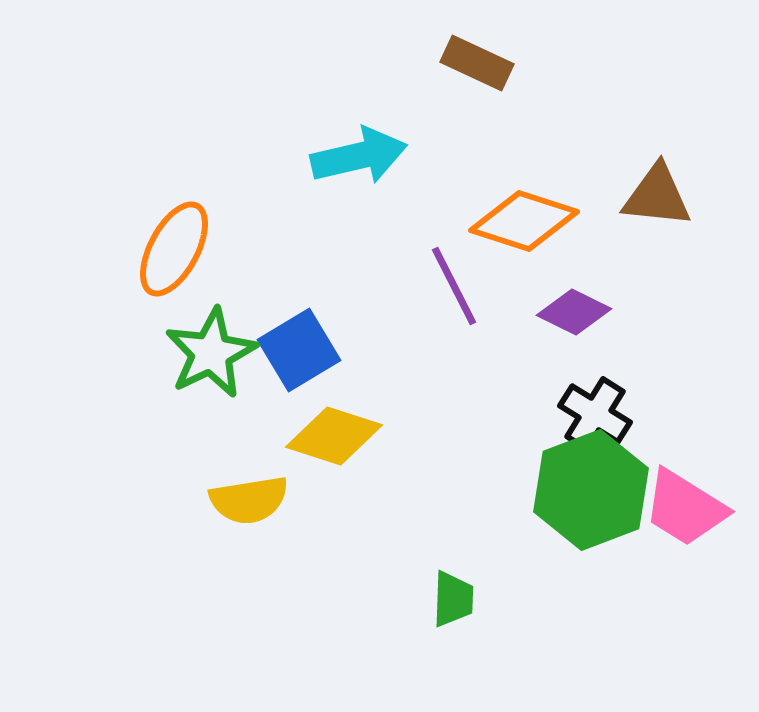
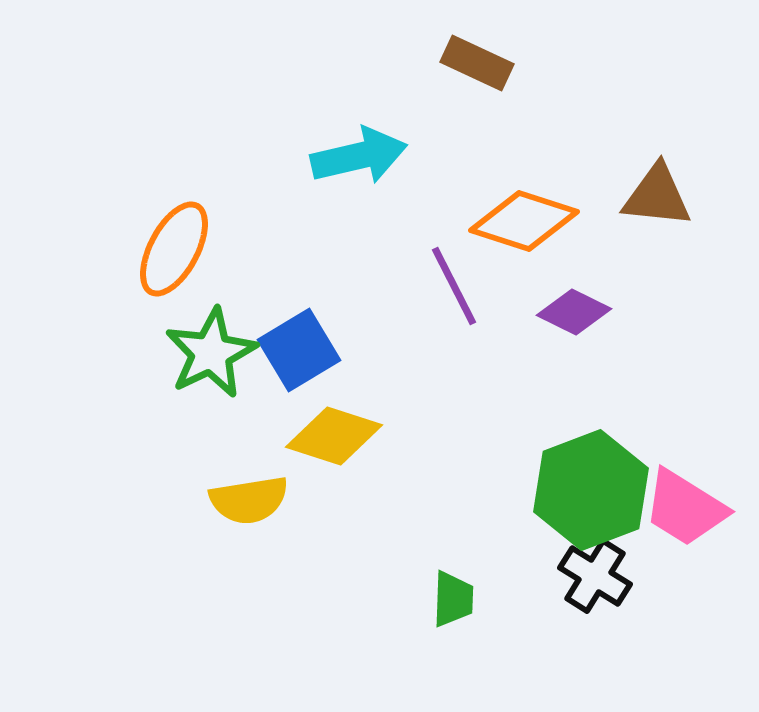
black cross: moved 162 px down
